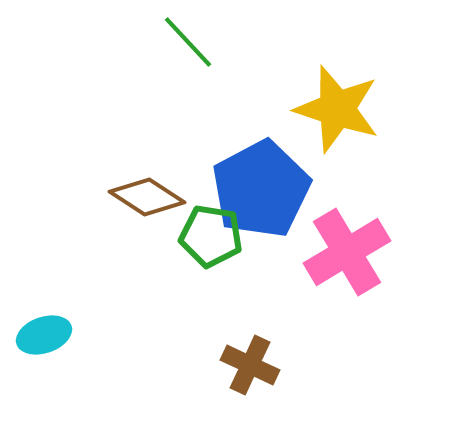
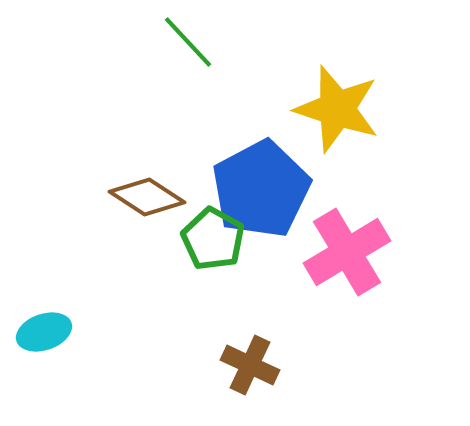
green pentagon: moved 2 px right, 3 px down; rotated 20 degrees clockwise
cyan ellipse: moved 3 px up
